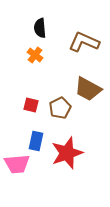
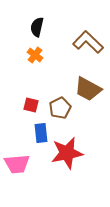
black semicircle: moved 3 px left, 1 px up; rotated 18 degrees clockwise
brown L-shape: moved 4 px right; rotated 20 degrees clockwise
blue rectangle: moved 5 px right, 8 px up; rotated 18 degrees counterclockwise
red star: rotated 8 degrees clockwise
